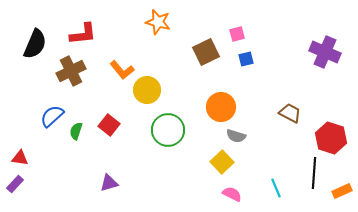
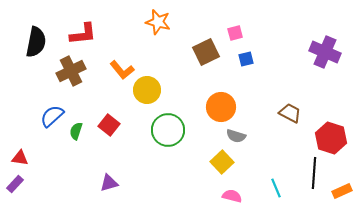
pink square: moved 2 px left, 1 px up
black semicircle: moved 1 px right, 2 px up; rotated 12 degrees counterclockwise
pink semicircle: moved 2 px down; rotated 12 degrees counterclockwise
